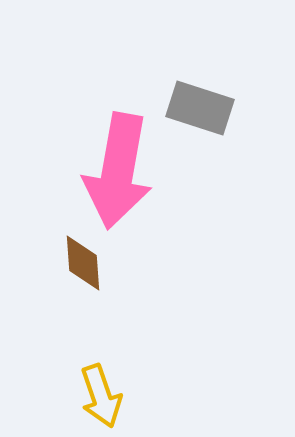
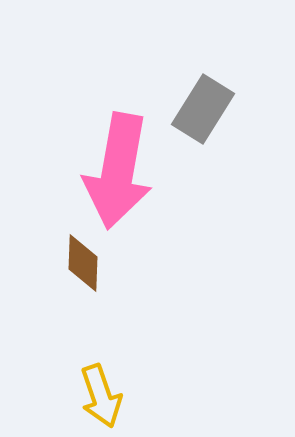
gray rectangle: moved 3 px right, 1 px down; rotated 76 degrees counterclockwise
brown diamond: rotated 6 degrees clockwise
